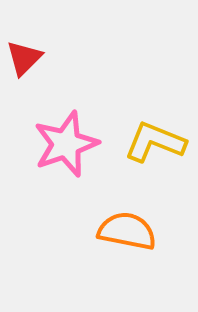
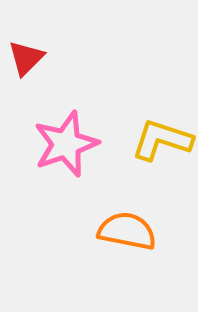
red triangle: moved 2 px right
yellow L-shape: moved 7 px right, 2 px up; rotated 4 degrees counterclockwise
